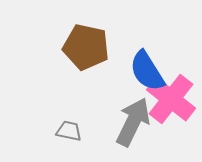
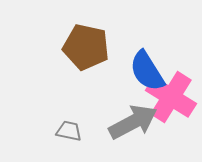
pink cross: moved 2 px up; rotated 6 degrees counterclockwise
gray arrow: rotated 36 degrees clockwise
